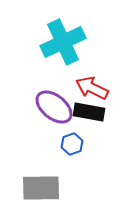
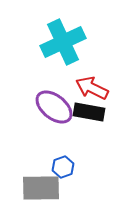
blue hexagon: moved 9 px left, 23 px down
